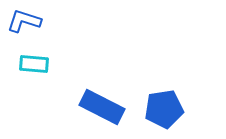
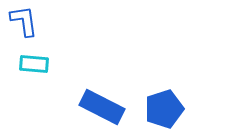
blue L-shape: rotated 64 degrees clockwise
blue pentagon: rotated 9 degrees counterclockwise
